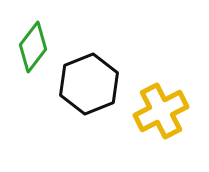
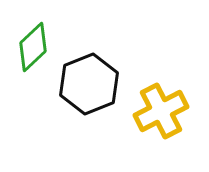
green diamond: rotated 9 degrees clockwise
